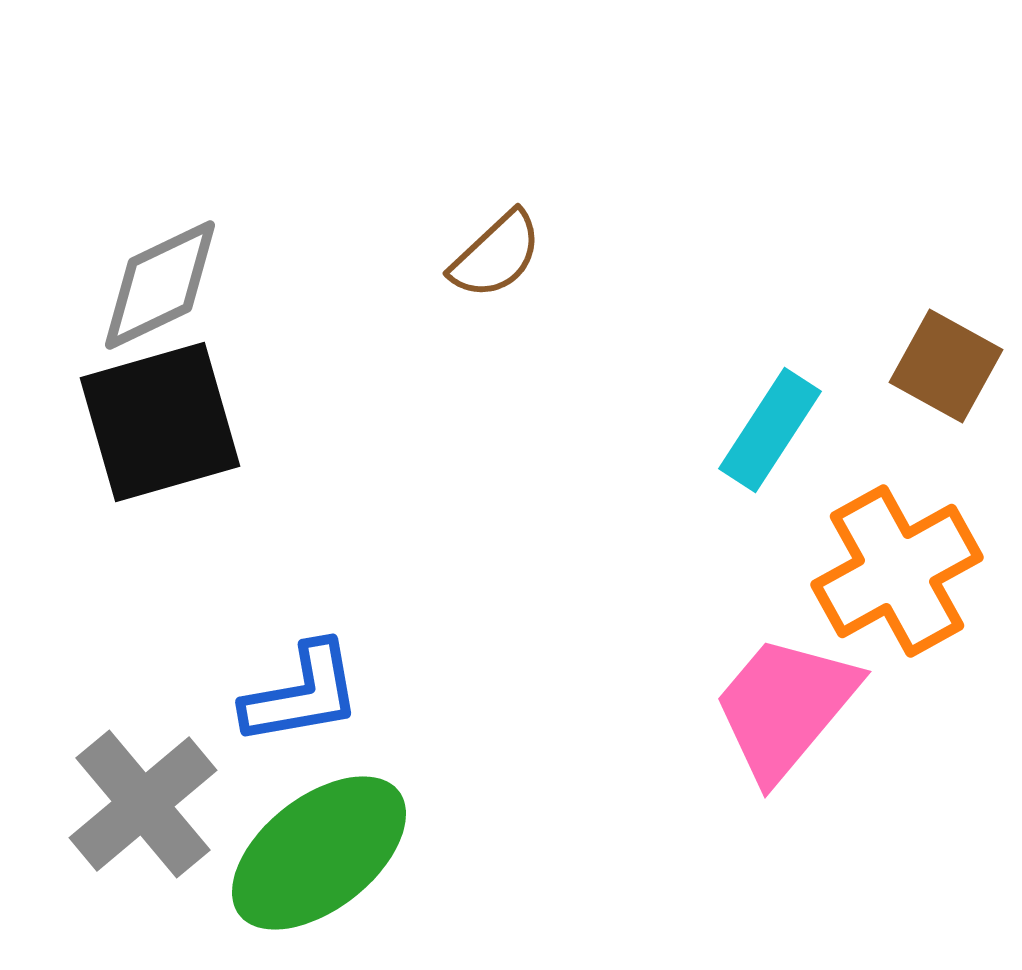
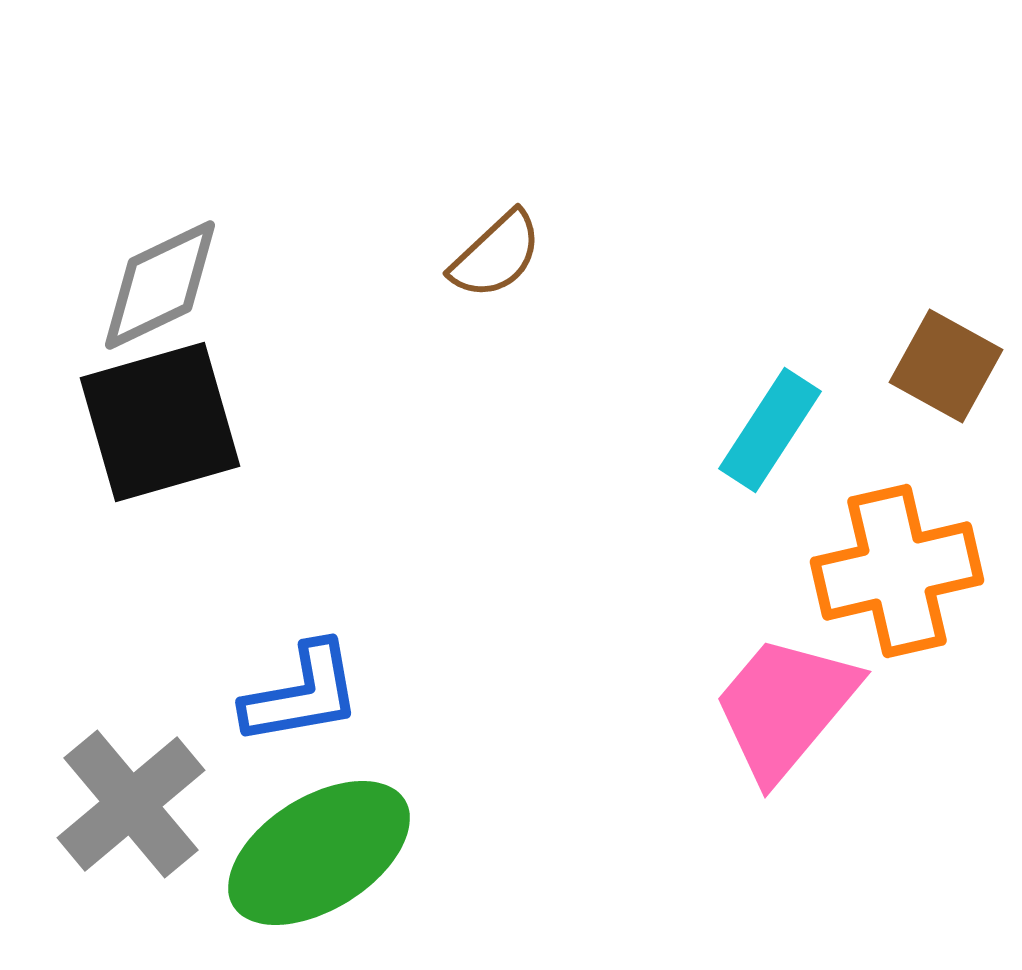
orange cross: rotated 16 degrees clockwise
gray cross: moved 12 px left
green ellipse: rotated 6 degrees clockwise
